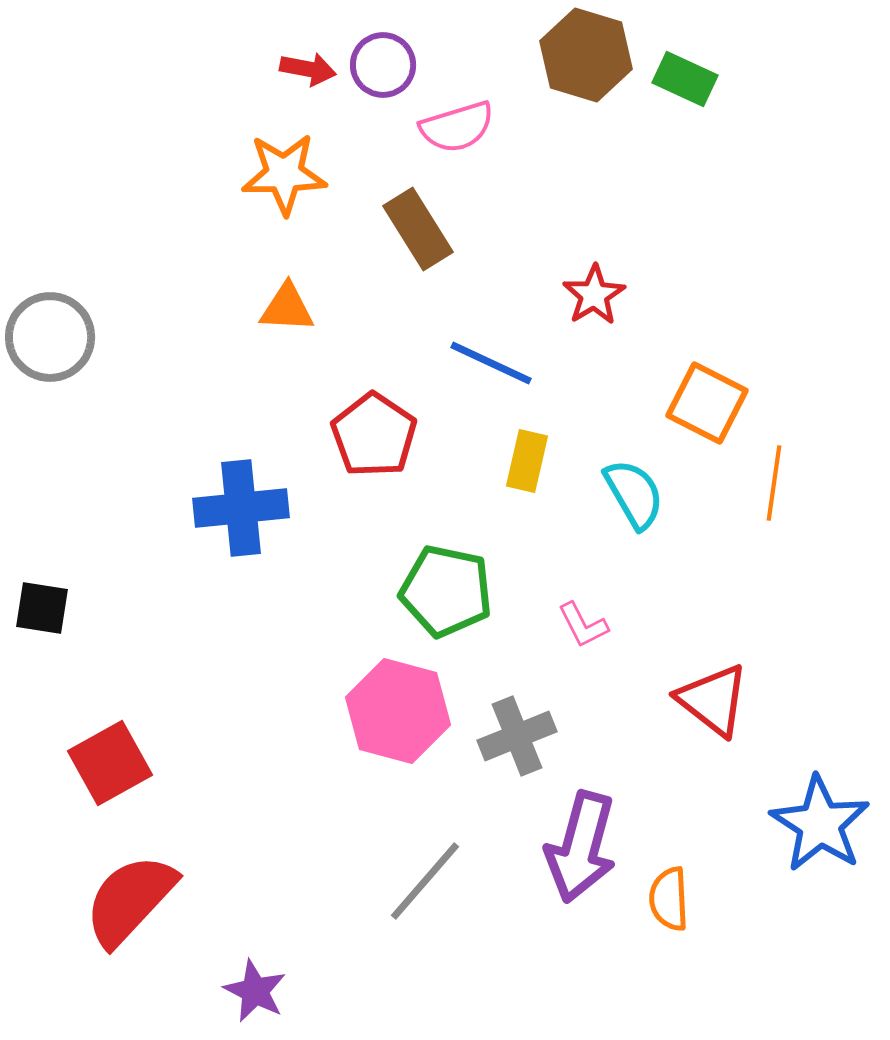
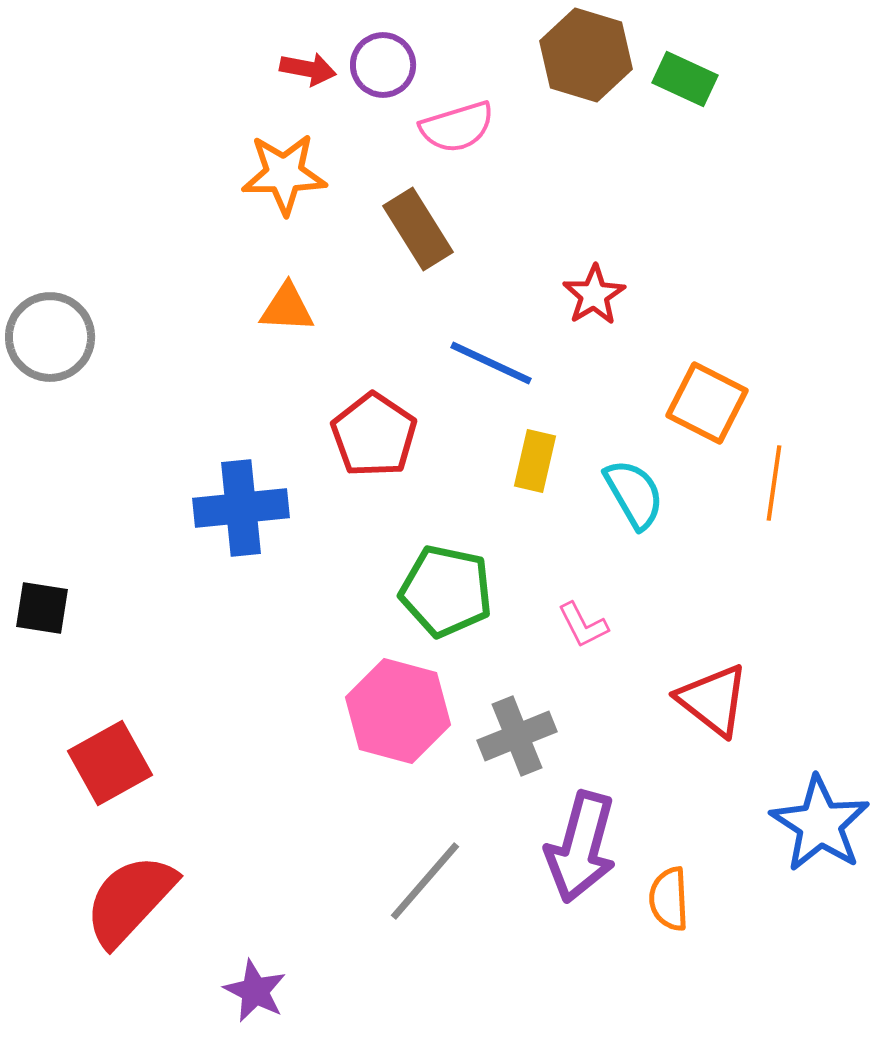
yellow rectangle: moved 8 px right
